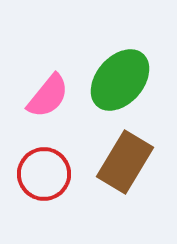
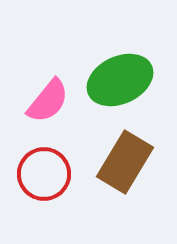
green ellipse: rotated 24 degrees clockwise
pink semicircle: moved 5 px down
